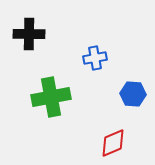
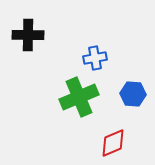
black cross: moved 1 px left, 1 px down
green cross: moved 28 px right; rotated 12 degrees counterclockwise
